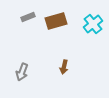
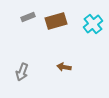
brown arrow: rotated 88 degrees clockwise
